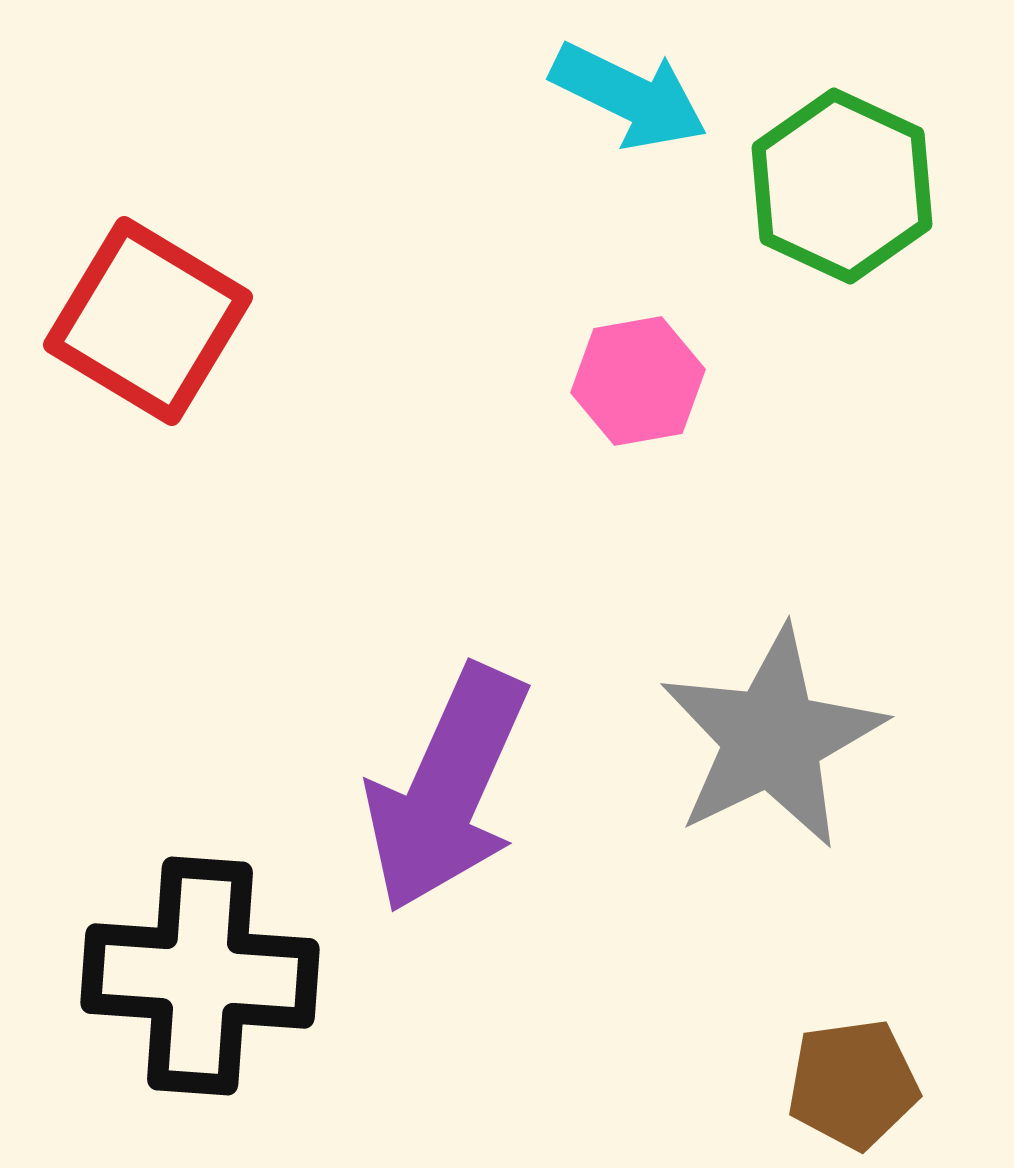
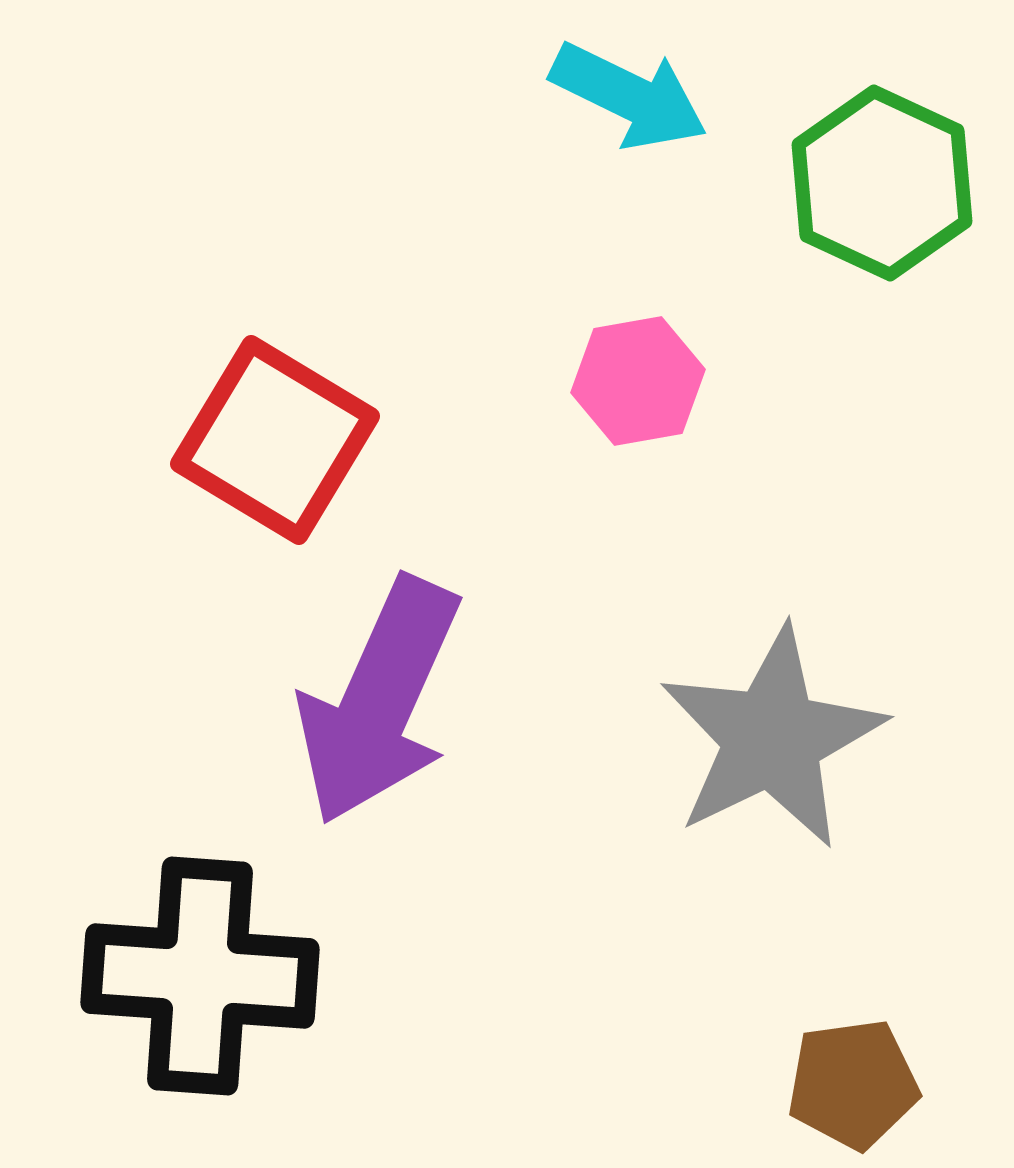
green hexagon: moved 40 px right, 3 px up
red square: moved 127 px right, 119 px down
purple arrow: moved 68 px left, 88 px up
